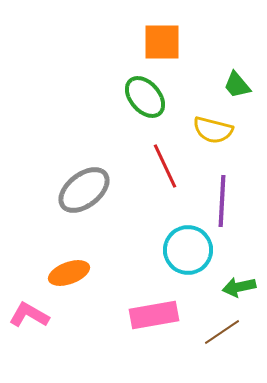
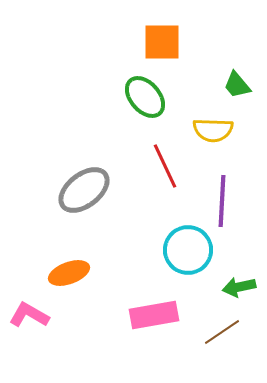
yellow semicircle: rotated 12 degrees counterclockwise
